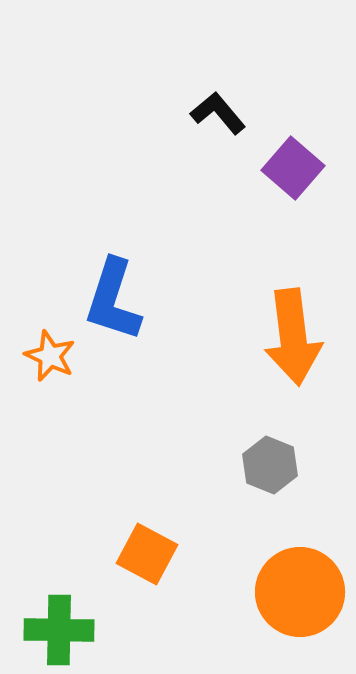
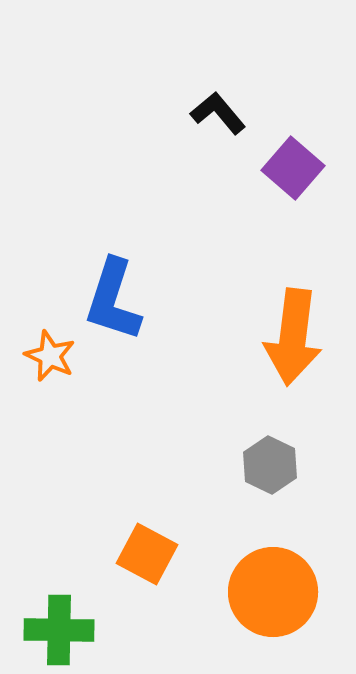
orange arrow: rotated 14 degrees clockwise
gray hexagon: rotated 4 degrees clockwise
orange circle: moved 27 px left
